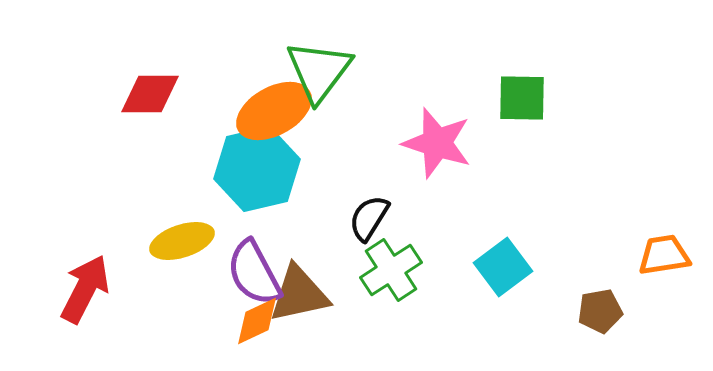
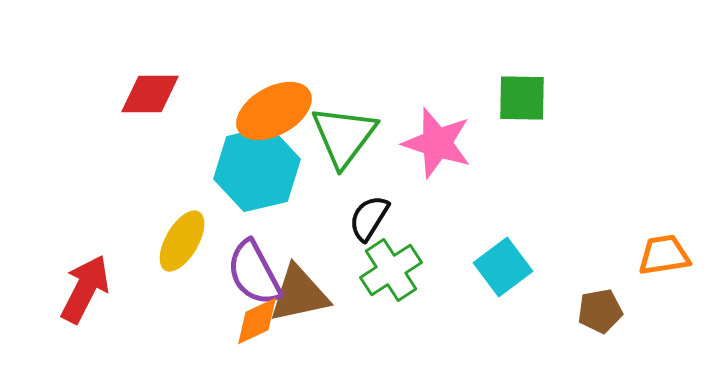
green triangle: moved 25 px right, 65 px down
yellow ellipse: rotated 42 degrees counterclockwise
